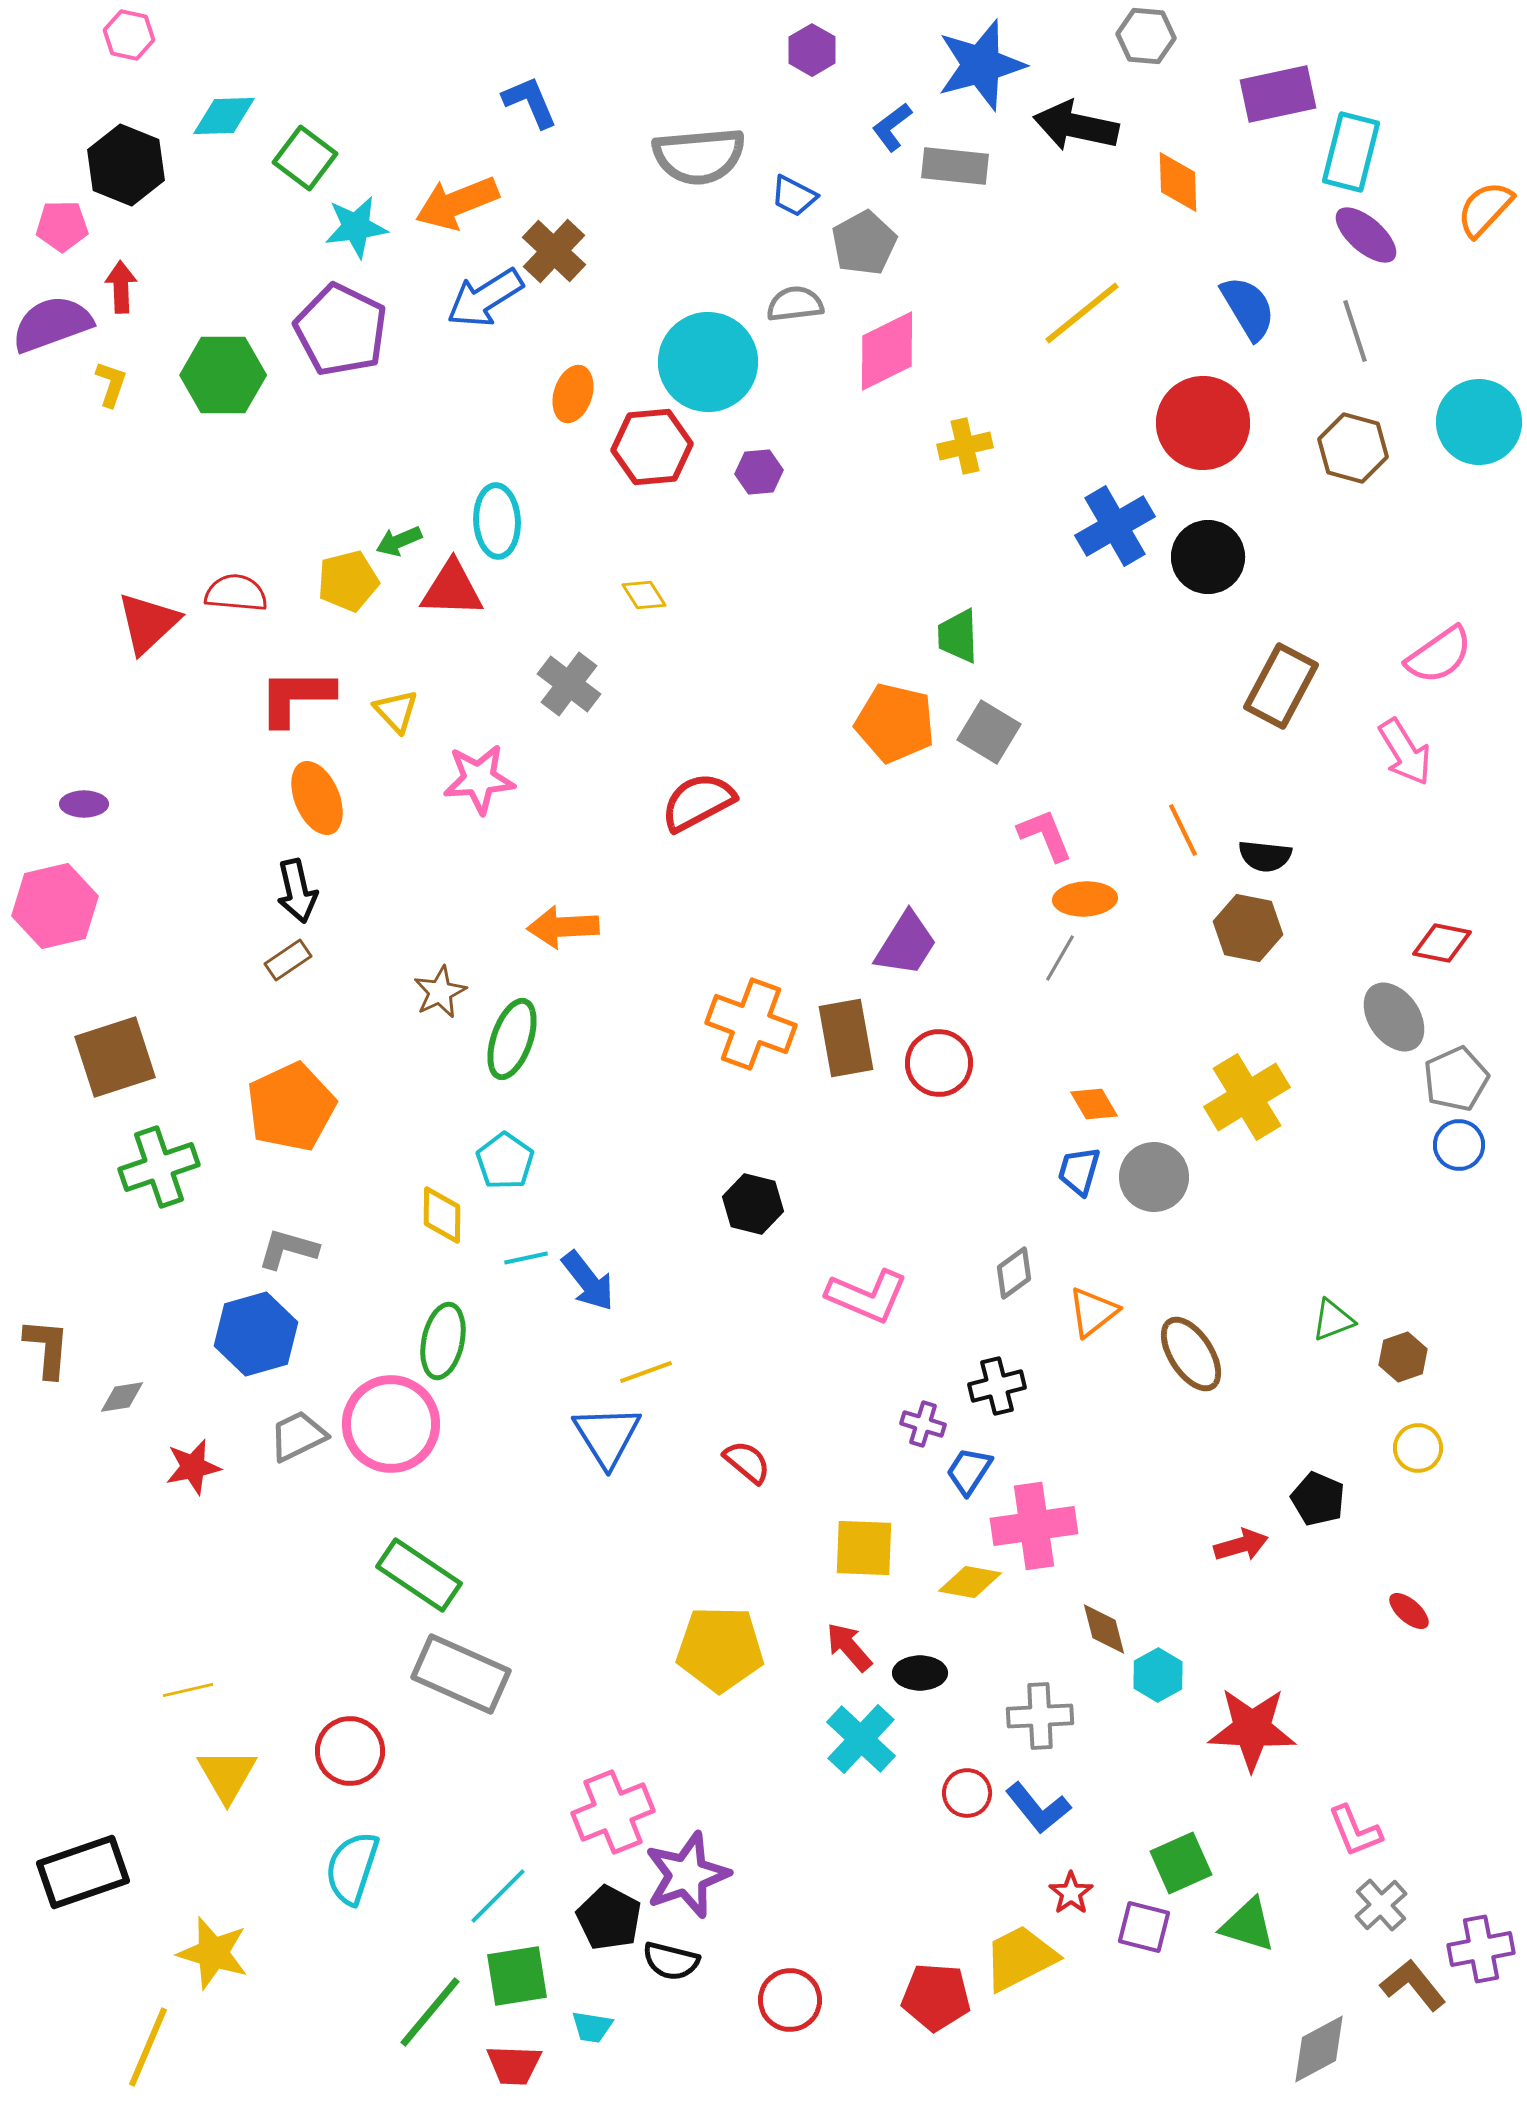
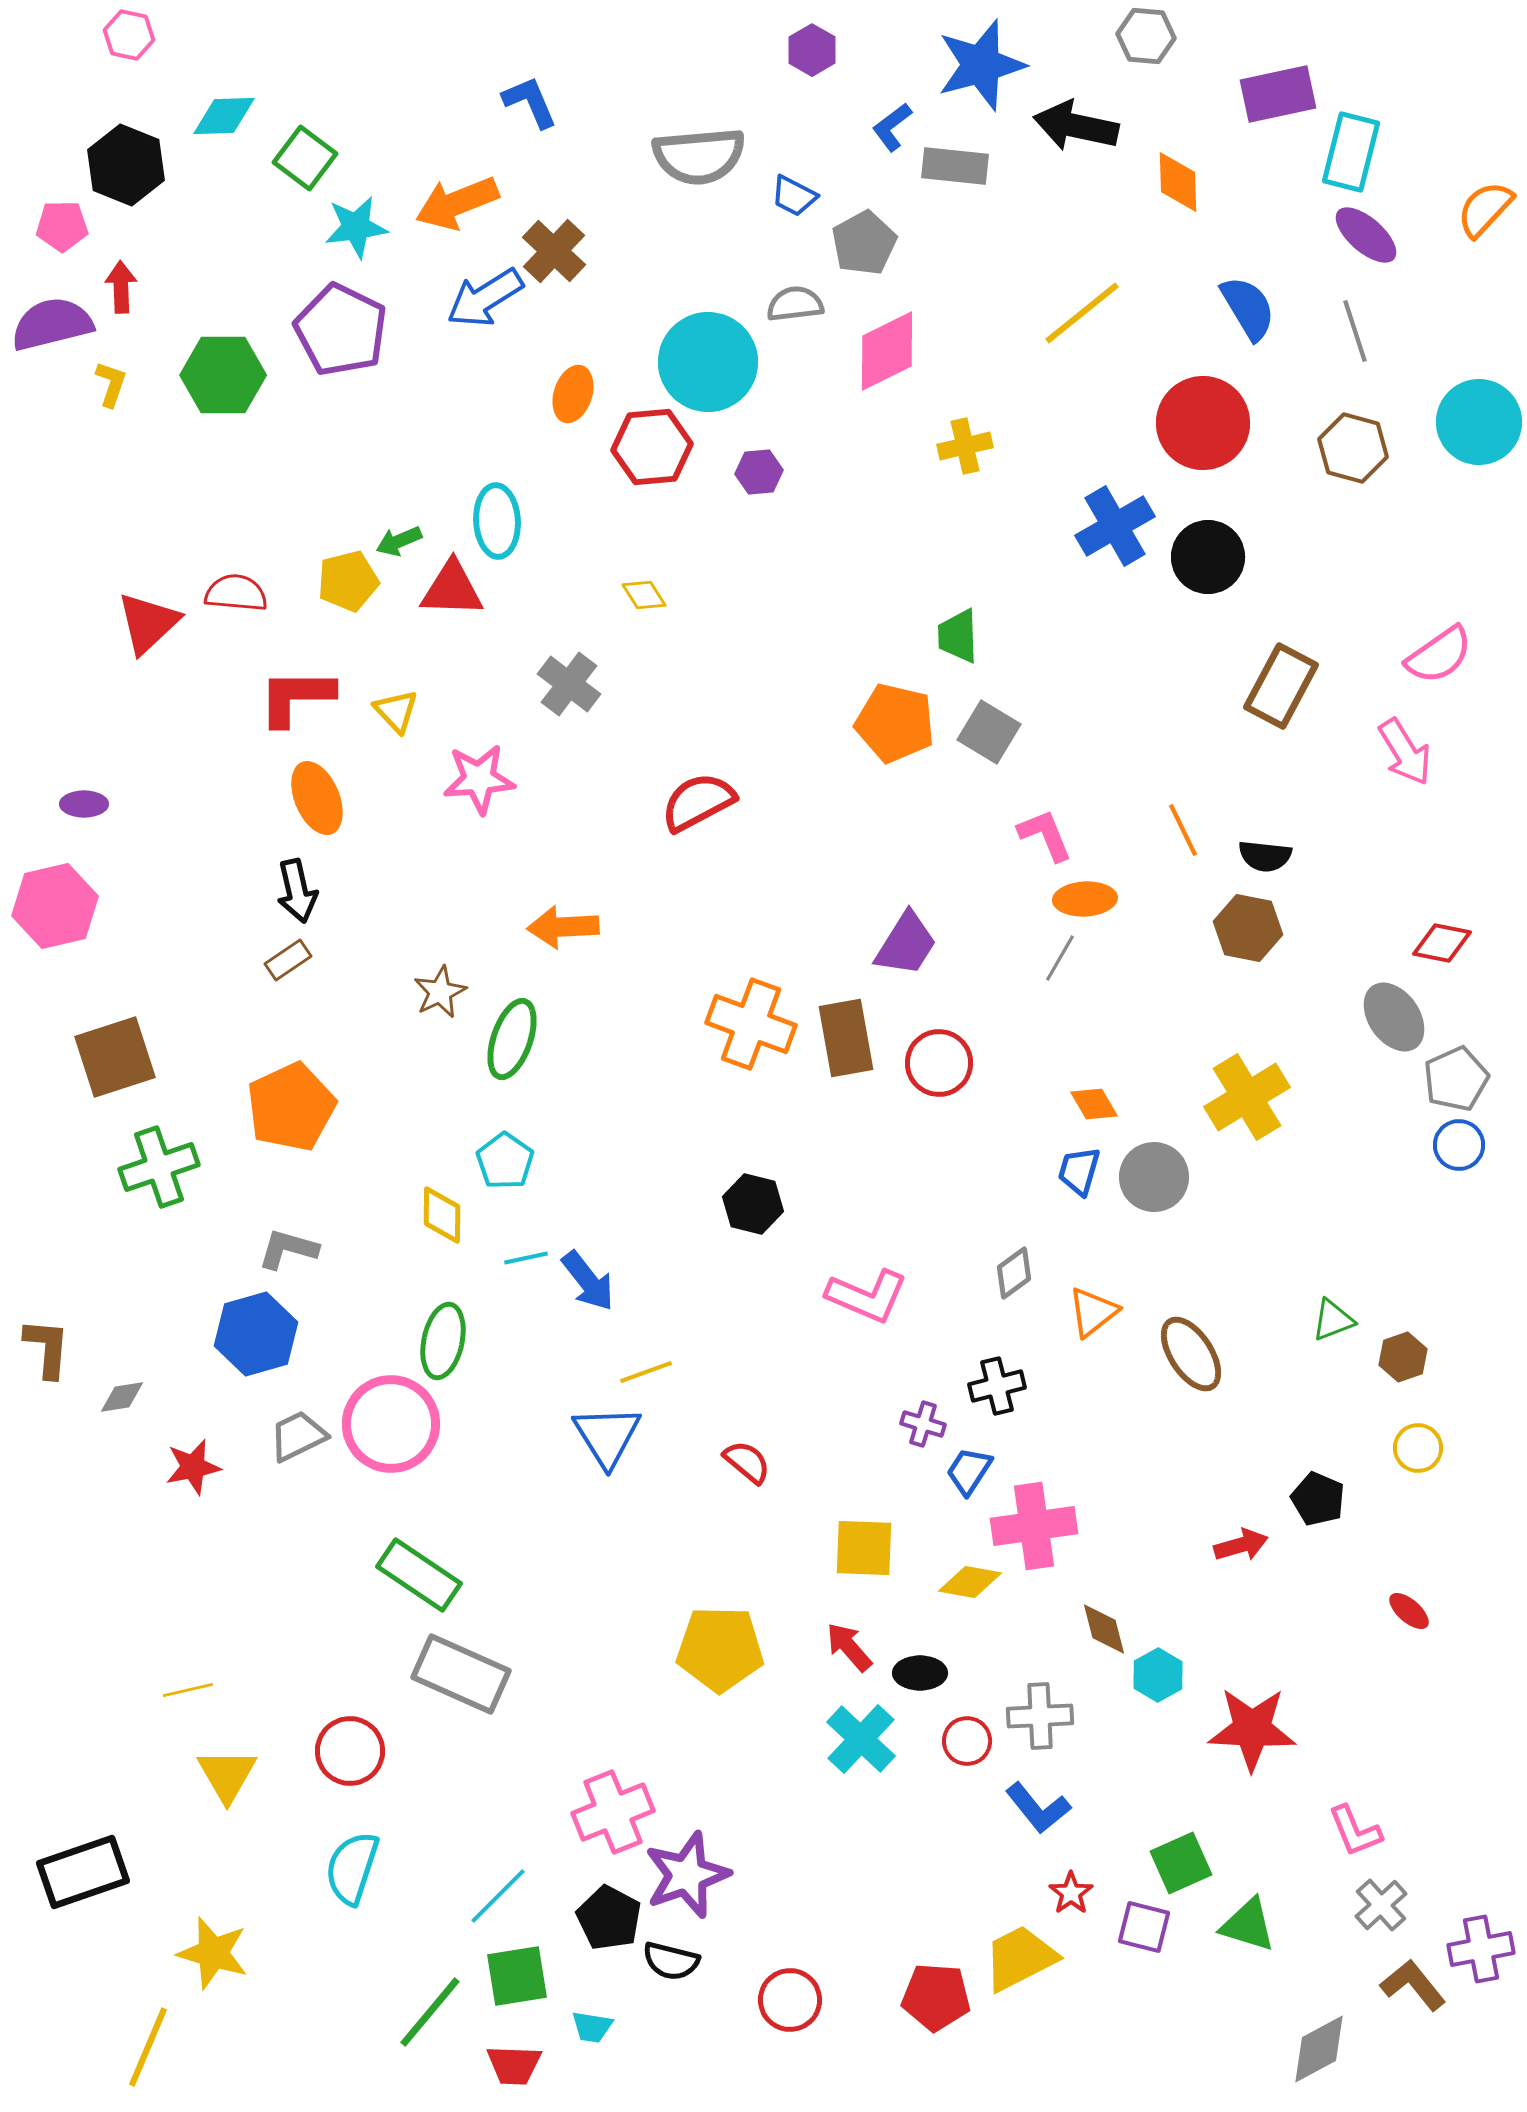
purple semicircle at (52, 324): rotated 6 degrees clockwise
red circle at (967, 1793): moved 52 px up
